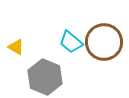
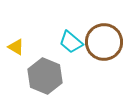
gray hexagon: moved 1 px up
